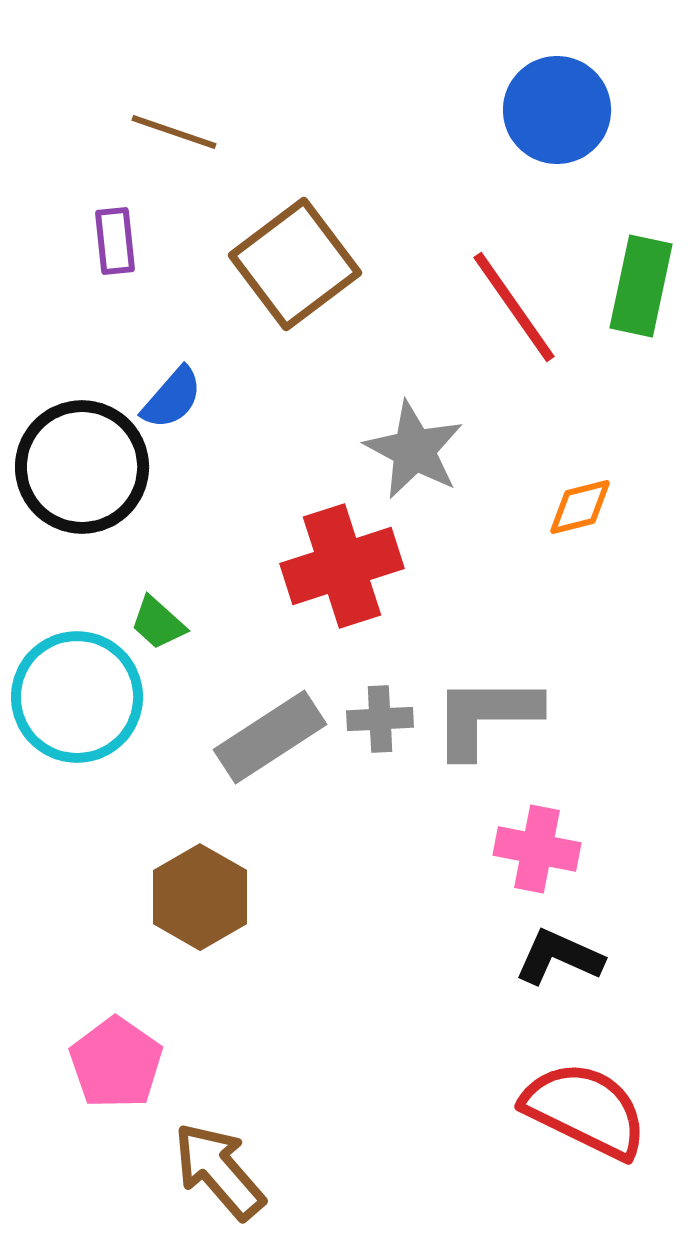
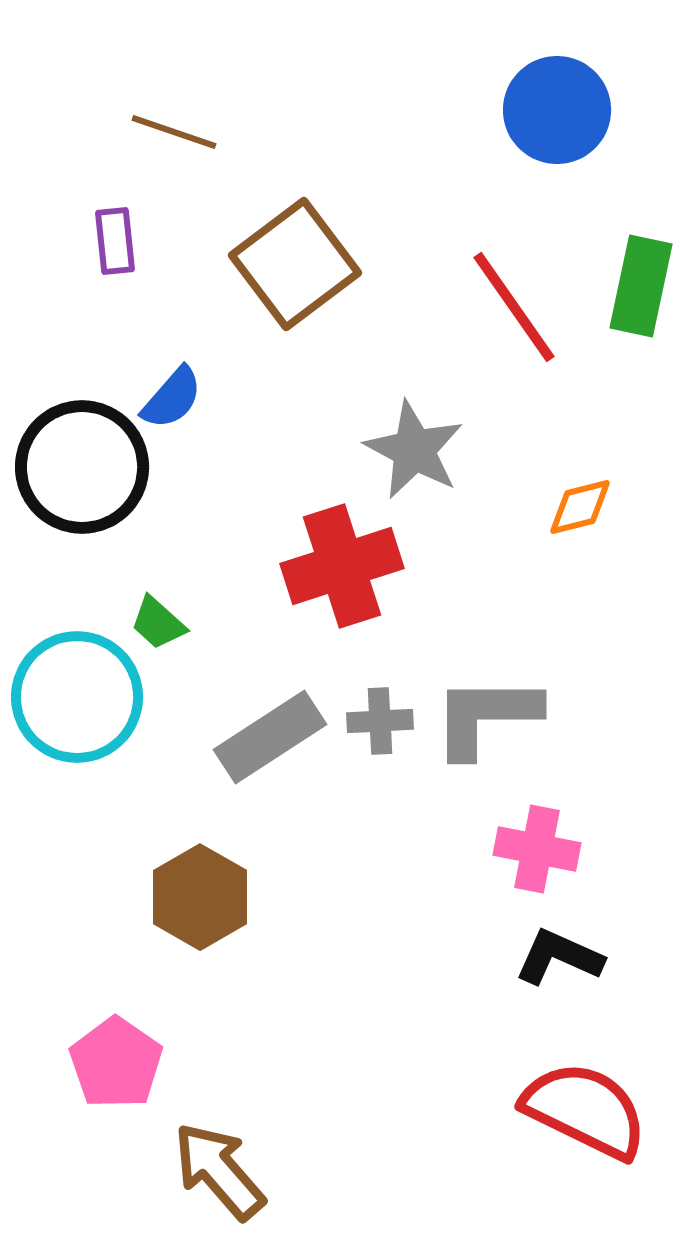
gray cross: moved 2 px down
